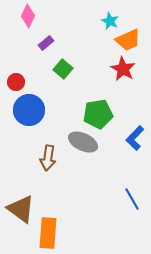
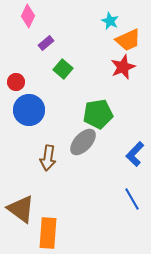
red star: moved 2 px up; rotated 20 degrees clockwise
blue L-shape: moved 16 px down
gray ellipse: rotated 72 degrees counterclockwise
